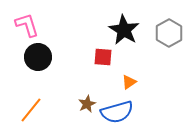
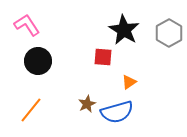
pink L-shape: rotated 16 degrees counterclockwise
black circle: moved 4 px down
